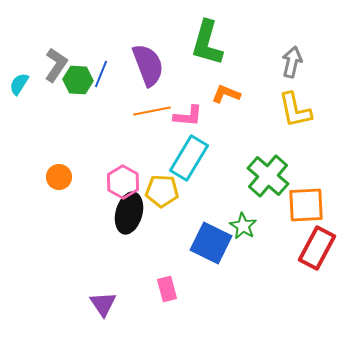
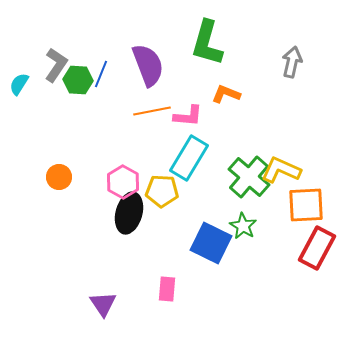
yellow L-shape: moved 14 px left, 60 px down; rotated 126 degrees clockwise
green cross: moved 19 px left, 1 px down
pink rectangle: rotated 20 degrees clockwise
